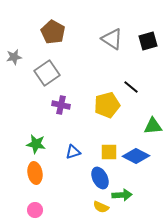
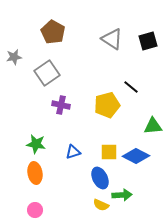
yellow semicircle: moved 2 px up
